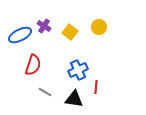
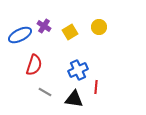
yellow square: rotated 21 degrees clockwise
red semicircle: moved 1 px right
